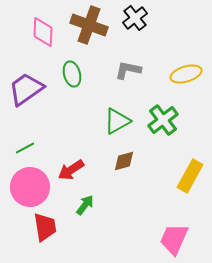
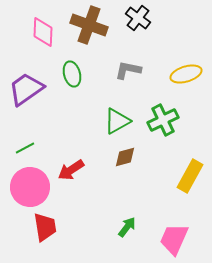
black cross: moved 3 px right; rotated 15 degrees counterclockwise
green cross: rotated 12 degrees clockwise
brown diamond: moved 1 px right, 4 px up
green arrow: moved 42 px right, 22 px down
